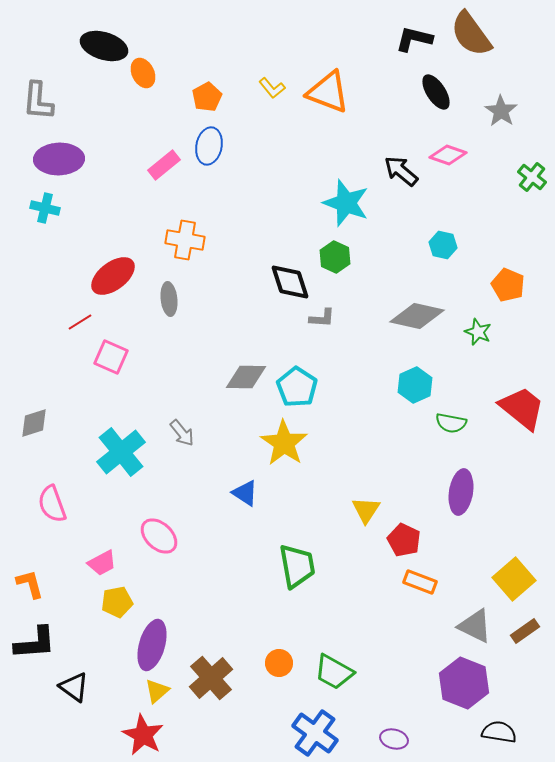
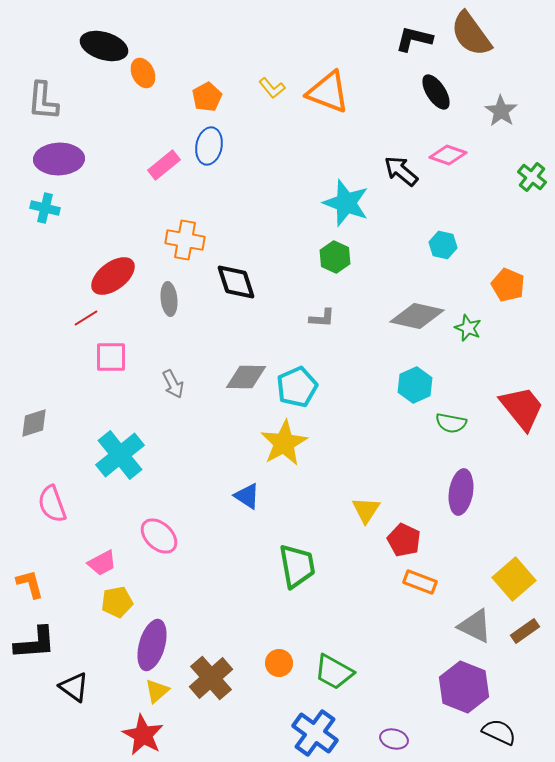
gray L-shape at (38, 101): moved 5 px right
black diamond at (290, 282): moved 54 px left
red line at (80, 322): moved 6 px right, 4 px up
green star at (478, 332): moved 10 px left, 4 px up
pink square at (111, 357): rotated 24 degrees counterclockwise
cyan pentagon at (297, 387): rotated 15 degrees clockwise
red trapezoid at (522, 408): rotated 12 degrees clockwise
gray arrow at (182, 433): moved 9 px left, 49 px up; rotated 12 degrees clockwise
yellow star at (284, 443): rotated 9 degrees clockwise
cyan cross at (121, 452): moved 1 px left, 3 px down
blue triangle at (245, 493): moved 2 px right, 3 px down
purple hexagon at (464, 683): moved 4 px down
black semicircle at (499, 732): rotated 16 degrees clockwise
